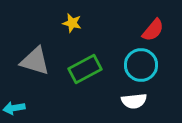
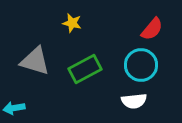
red semicircle: moved 1 px left, 1 px up
